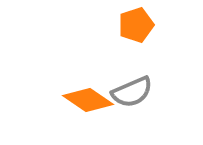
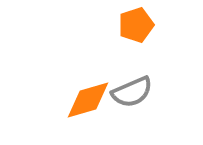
orange diamond: rotated 51 degrees counterclockwise
